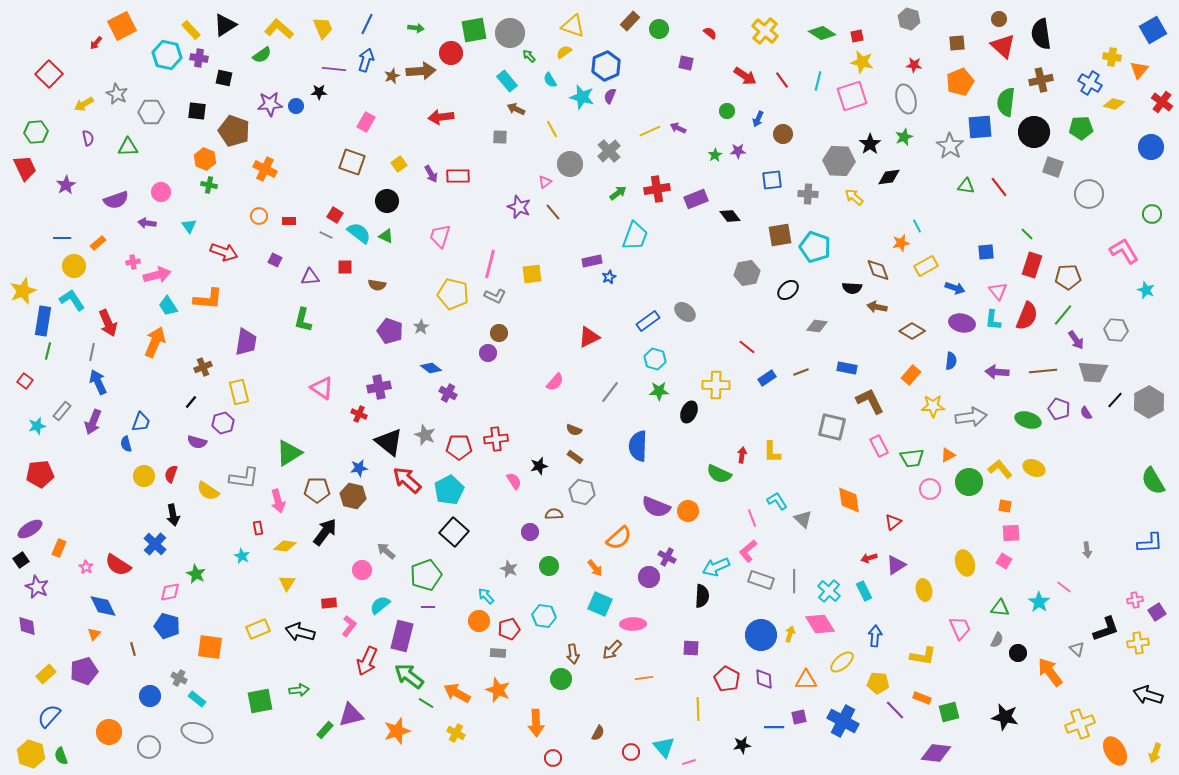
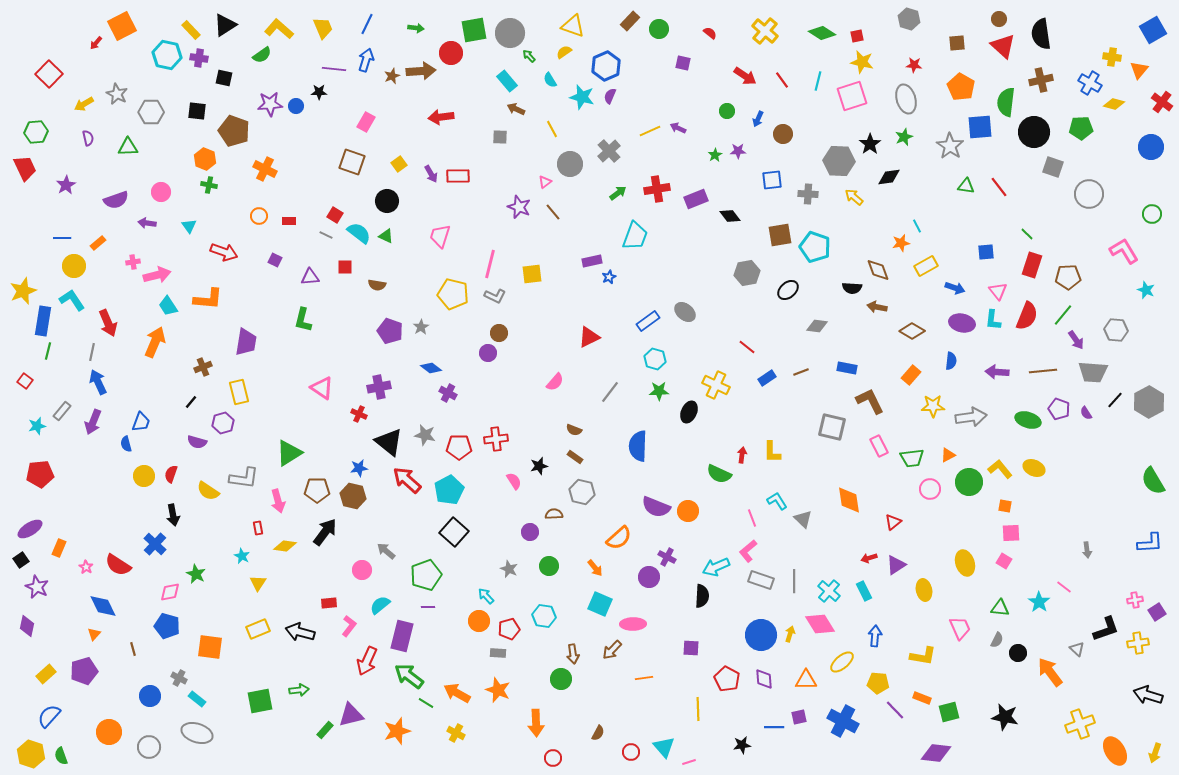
purple square at (686, 63): moved 3 px left
orange pentagon at (960, 82): moved 1 px right, 5 px down; rotated 20 degrees counterclockwise
yellow cross at (716, 385): rotated 24 degrees clockwise
gray star at (425, 435): rotated 10 degrees counterclockwise
yellow triangle at (287, 583): moved 29 px left
purple diamond at (27, 626): rotated 20 degrees clockwise
